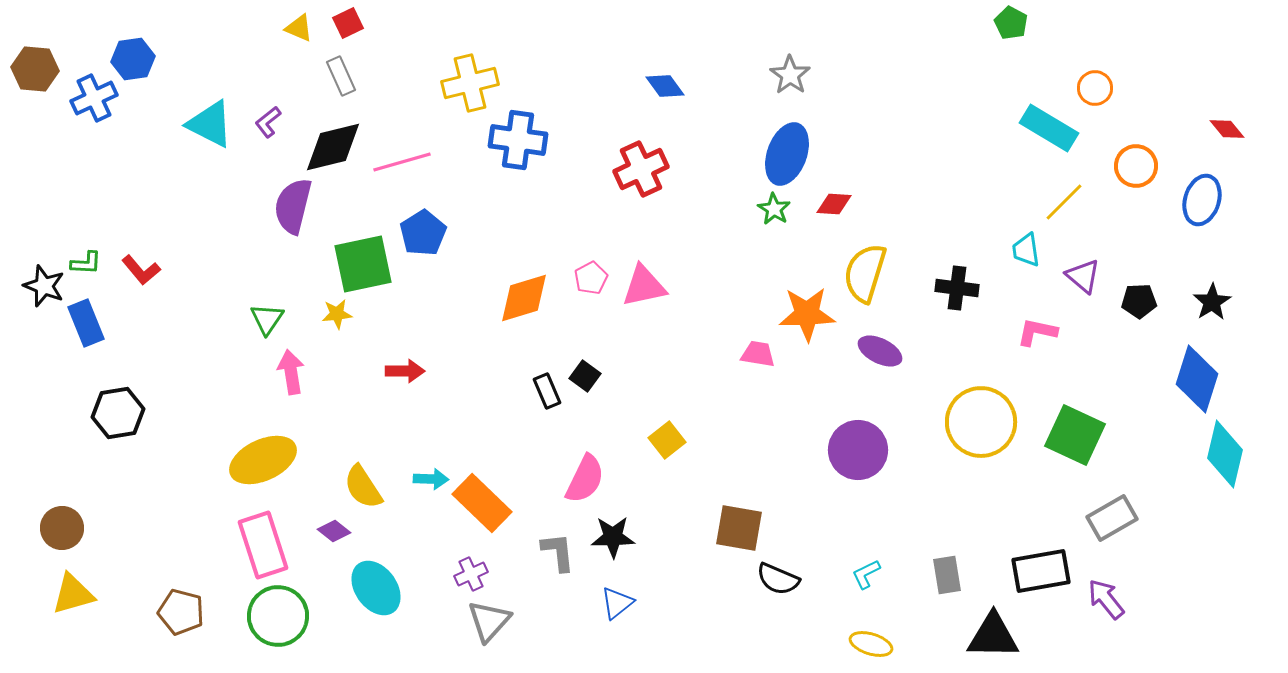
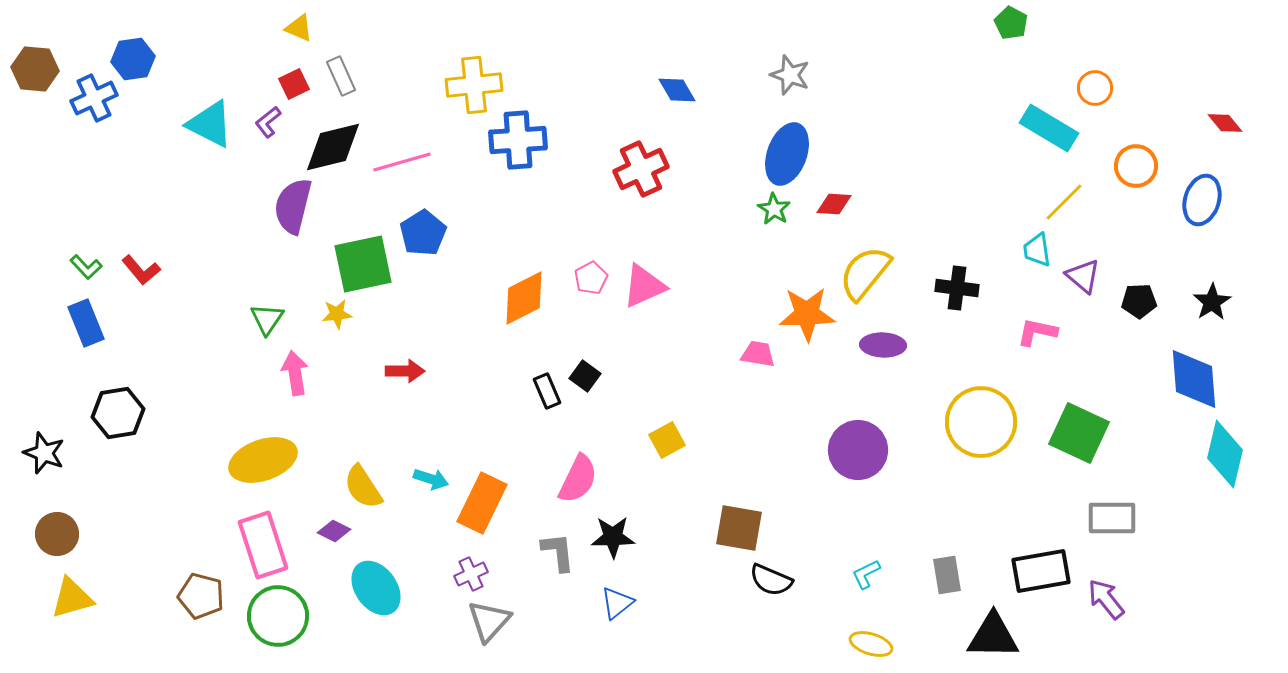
red square at (348, 23): moved 54 px left, 61 px down
gray star at (790, 75): rotated 15 degrees counterclockwise
yellow cross at (470, 83): moved 4 px right, 2 px down; rotated 8 degrees clockwise
blue diamond at (665, 86): moved 12 px right, 4 px down; rotated 6 degrees clockwise
red diamond at (1227, 129): moved 2 px left, 6 px up
blue cross at (518, 140): rotated 12 degrees counterclockwise
cyan trapezoid at (1026, 250): moved 11 px right
green L-shape at (86, 263): moved 4 px down; rotated 44 degrees clockwise
yellow semicircle at (865, 273): rotated 22 degrees clockwise
black star at (44, 286): moved 167 px down
pink triangle at (644, 286): rotated 12 degrees counterclockwise
orange diamond at (524, 298): rotated 10 degrees counterclockwise
purple ellipse at (880, 351): moved 3 px right, 6 px up; rotated 24 degrees counterclockwise
pink arrow at (291, 372): moved 4 px right, 1 px down
blue diamond at (1197, 379): moved 3 px left; rotated 22 degrees counterclockwise
green square at (1075, 435): moved 4 px right, 2 px up
yellow square at (667, 440): rotated 9 degrees clockwise
yellow ellipse at (263, 460): rotated 6 degrees clockwise
cyan arrow at (431, 479): rotated 16 degrees clockwise
pink semicircle at (585, 479): moved 7 px left
orange rectangle at (482, 503): rotated 72 degrees clockwise
gray rectangle at (1112, 518): rotated 30 degrees clockwise
brown circle at (62, 528): moved 5 px left, 6 px down
purple diamond at (334, 531): rotated 12 degrees counterclockwise
black semicircle at (778, 579): moved 7 px left, 1 px down
yellow triangle at (73, 594): moved 1 px left, 4 px down
brown pentagon at (181, 612): moved 20 px right, 16 px up
